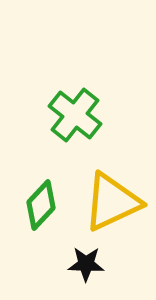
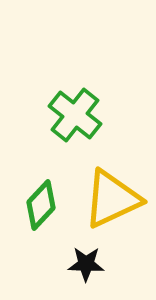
yellow triangle: moved 3 px up
